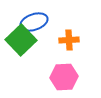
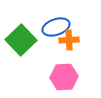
blue ellipse: moved 22 px right, 5 px down
